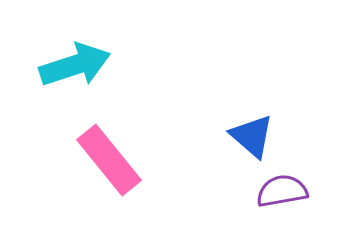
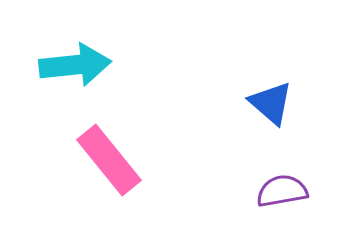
cyan arrow: rotated 12 degrees clockwise
blue triangle: moved 19 px right, 33 px up
